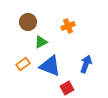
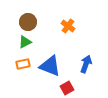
orange cross: rotated 32 degrees counterclockwise
green triangle: moved 16 px left
orange rectangle: rotated 24 degrees clockwise
